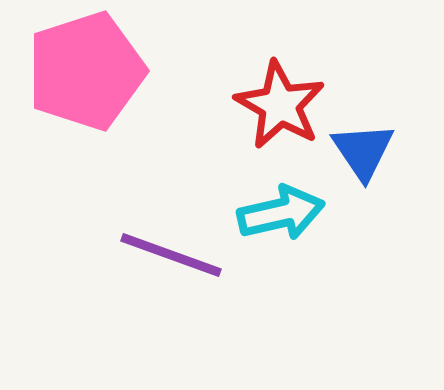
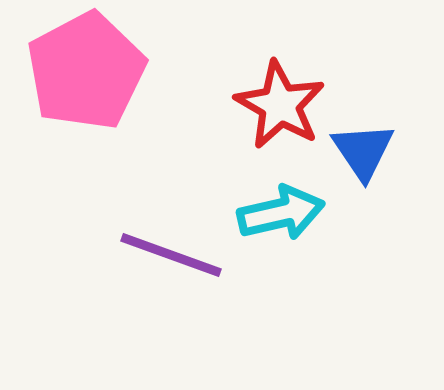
pink pentagon: rotated 10 degrees counterclockwise
